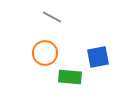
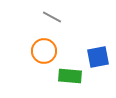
orange circle: moved 1 px left, 2 px up
green rectangle: moved 1 px up
